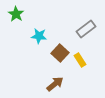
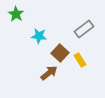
gray rectangle: moved 2 px left
brown arrow: moved 6 px left, 11 px up
